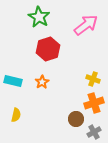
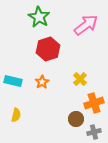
yellow cross: moved 13 px left; rotated 24 degrees clockwise
gray cross: rotated 16 degrees clockwise
